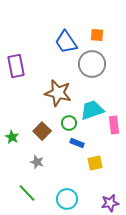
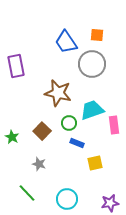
gray star: moved 2 px right, 2 px down
